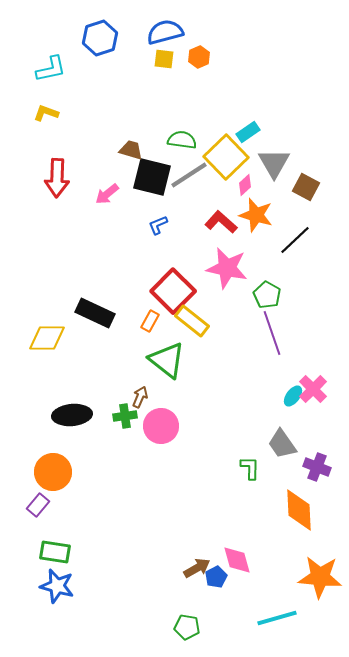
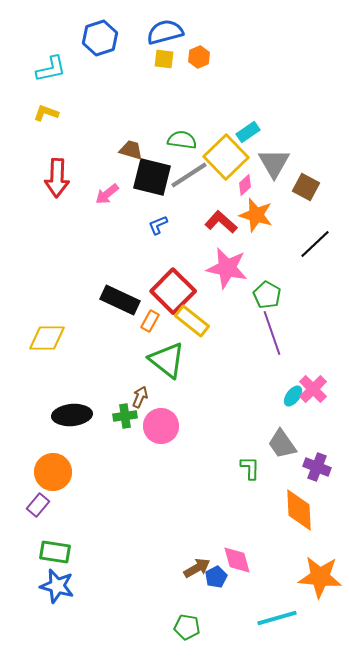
black line at (295, 240): moved 20 px right, 4 px down
black rectangle at (95, 313): moved 25 px right, 13 px up
